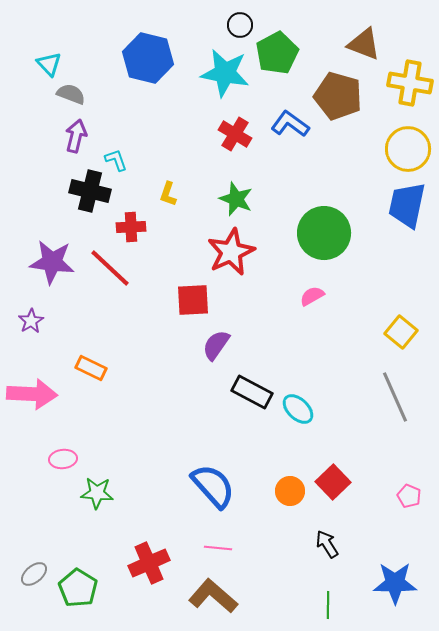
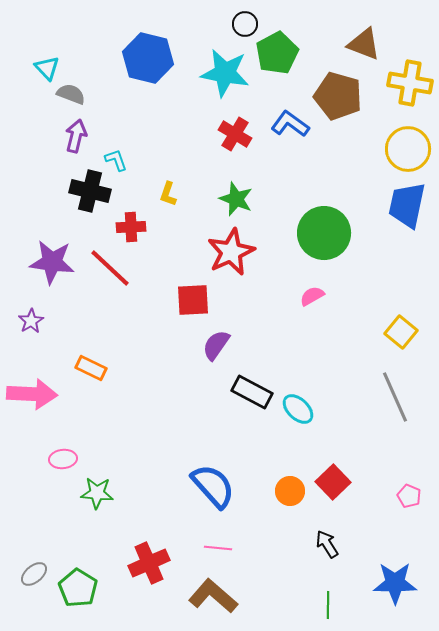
black circle at (240, 25): moved 5 px right, 1 px up
cyan triangle at (49, 64): moved 2 px left, 4 px down
